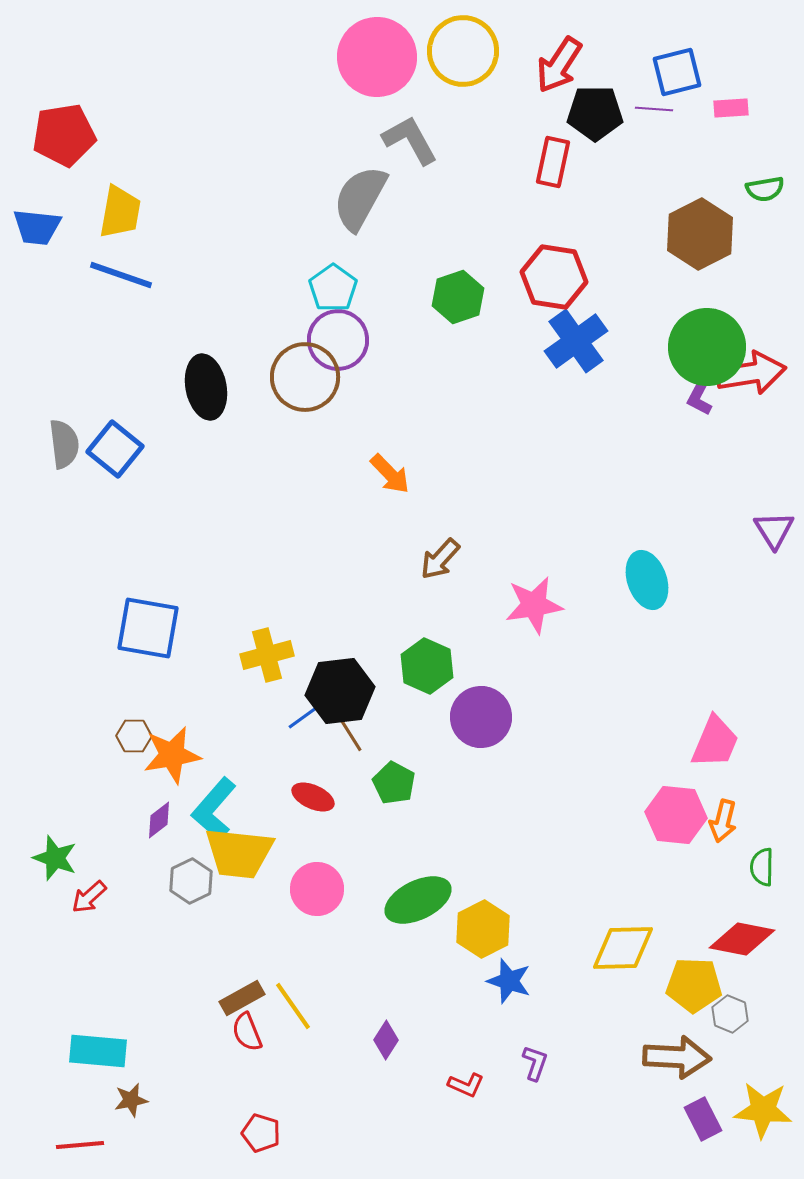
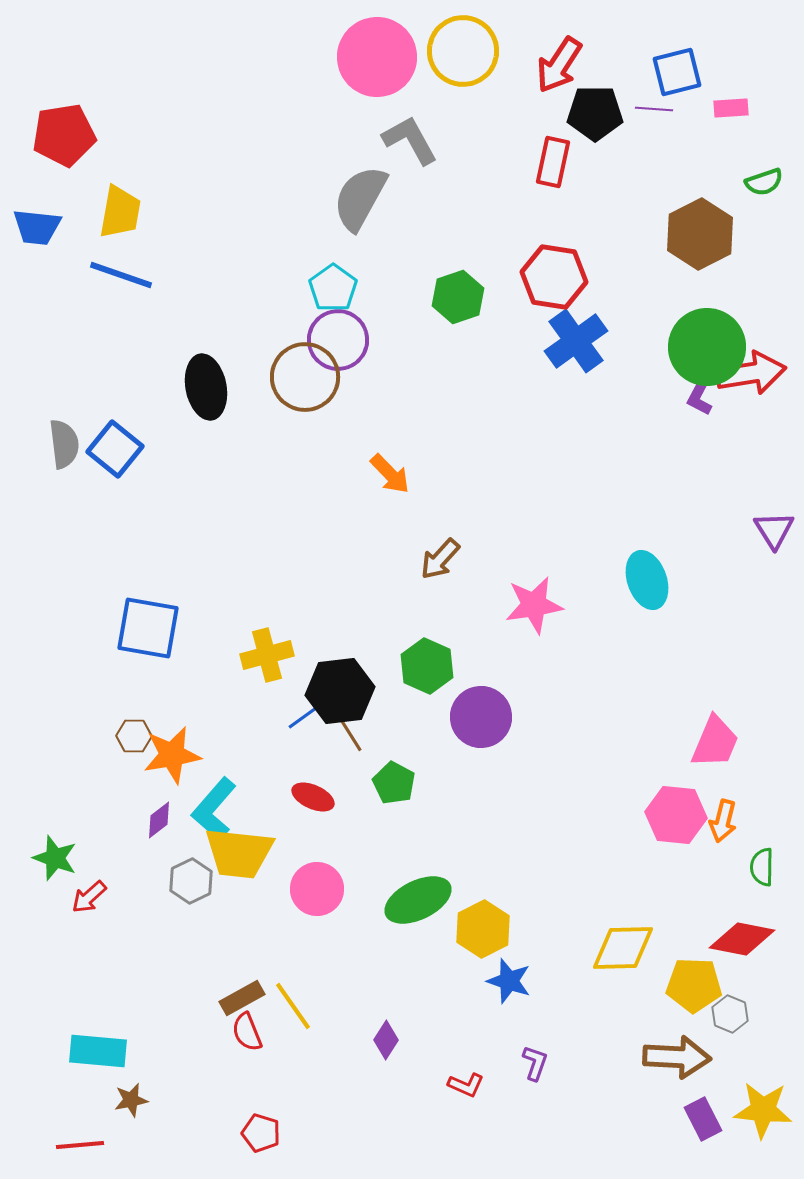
green semicircle at (765, 189): moved 1 px left, 7 px up; rotated 9 degrees counterclockwise
